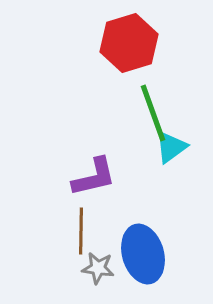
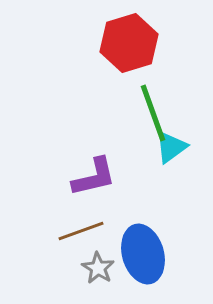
brown line: rotated 69 degrees clockwise
gray star: rotated 24 degrees clockwise
